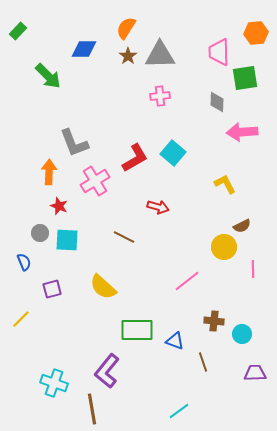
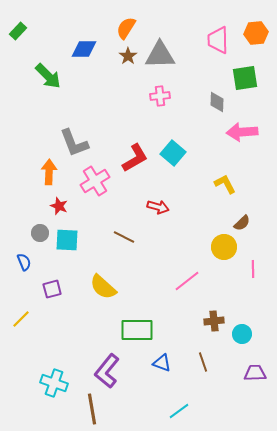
pink trapezoid at (219, 52): moved 1 px left, 12 px up
brown semicircle at (242, 226): moved 3 px up; rotated 18 degrees counterclockwise
brown cross at (214, 321): rotated 12 degrees counterclockwise
blue triangle at (175, 341): moved 13 px left, 22 px down
